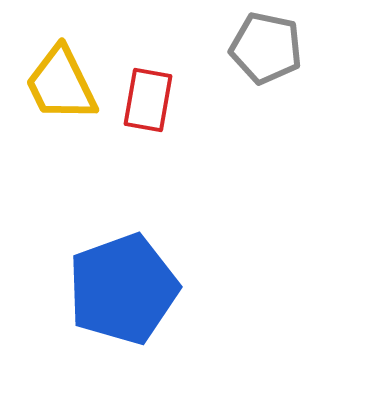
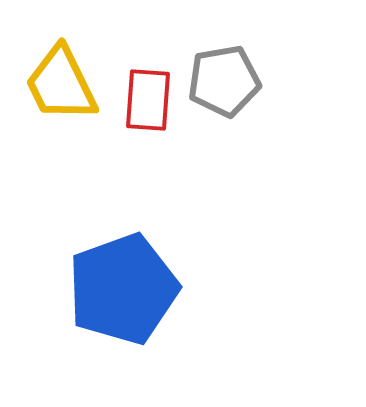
gray pentagon: moved 42 px left, 33 px down; rotated 22 degrees counterclockwise
red rectangle: rotated 6 degrees counterclockwise
